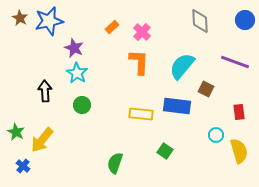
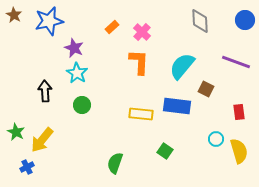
brown star: moved 6 px left, 3 px up
purple line: moved 1 px right
cyan circle: moved 4 px down
blue cross: moved 4 px right, 1 px down; rotated 24 degrees clockwise
